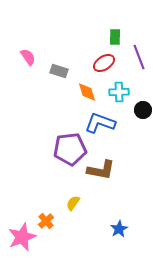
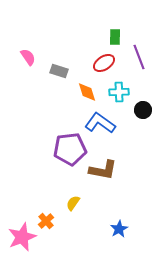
blue L-shape: rotated 16 degrees clockwise
brown L-shape: moved 2 px right
